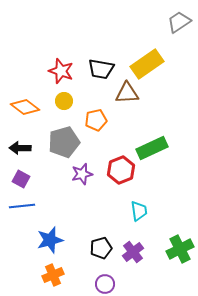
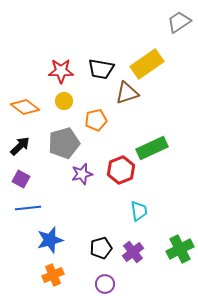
red star: rotated 20 degrees counterclockwise
brown triangle: rotated 15 degrees counterclockwise
gray pentagon: moved 1 px down
black arrow: moved 2 px up; rotated 135 degrees clockwise
blue line: moved 6 px right, 2 px down
